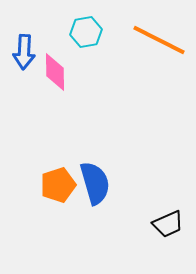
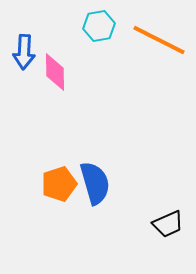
cyan hexagon: moved 13 px right, 6 px up
orange pentagon: moved 1 px right, 1 px up
